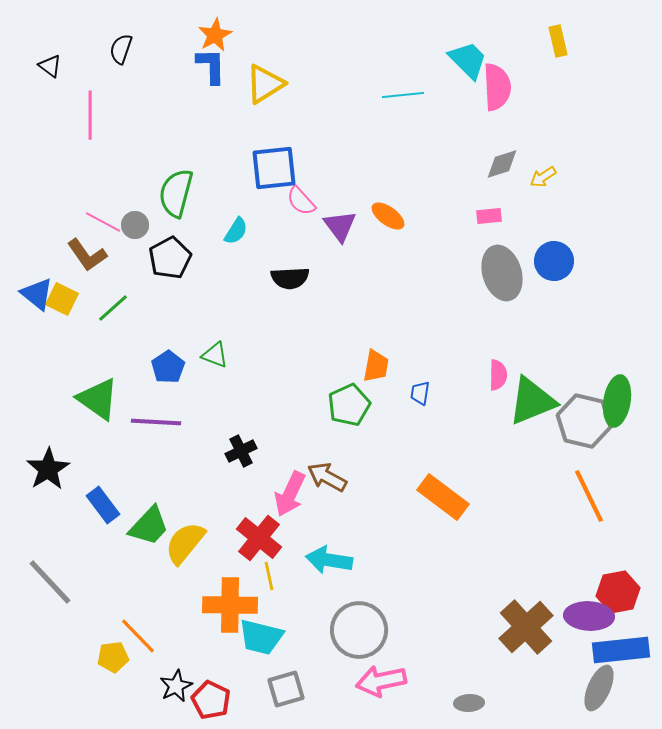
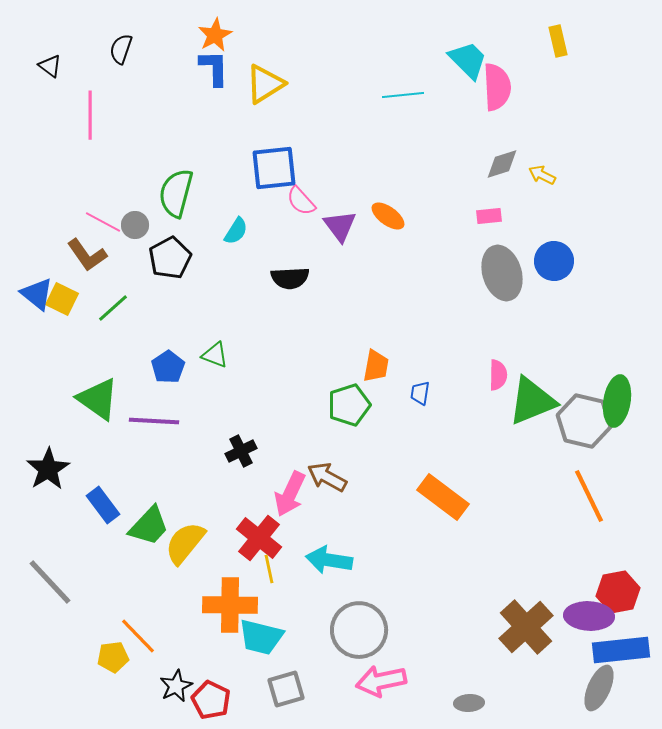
blue L-shape at (211, 66): moved 3 px right, 2 px down
yellow arrow at (543, 177): moved 1 px left, 2 px up; rotated 60 degrees clockwise
green pentagon at (349, 405): rotated 6 degrees clockwise
purple line at (156, 422): moved 2 px left, 1 px up
yellow line at (269, 576): moved 7 px up
